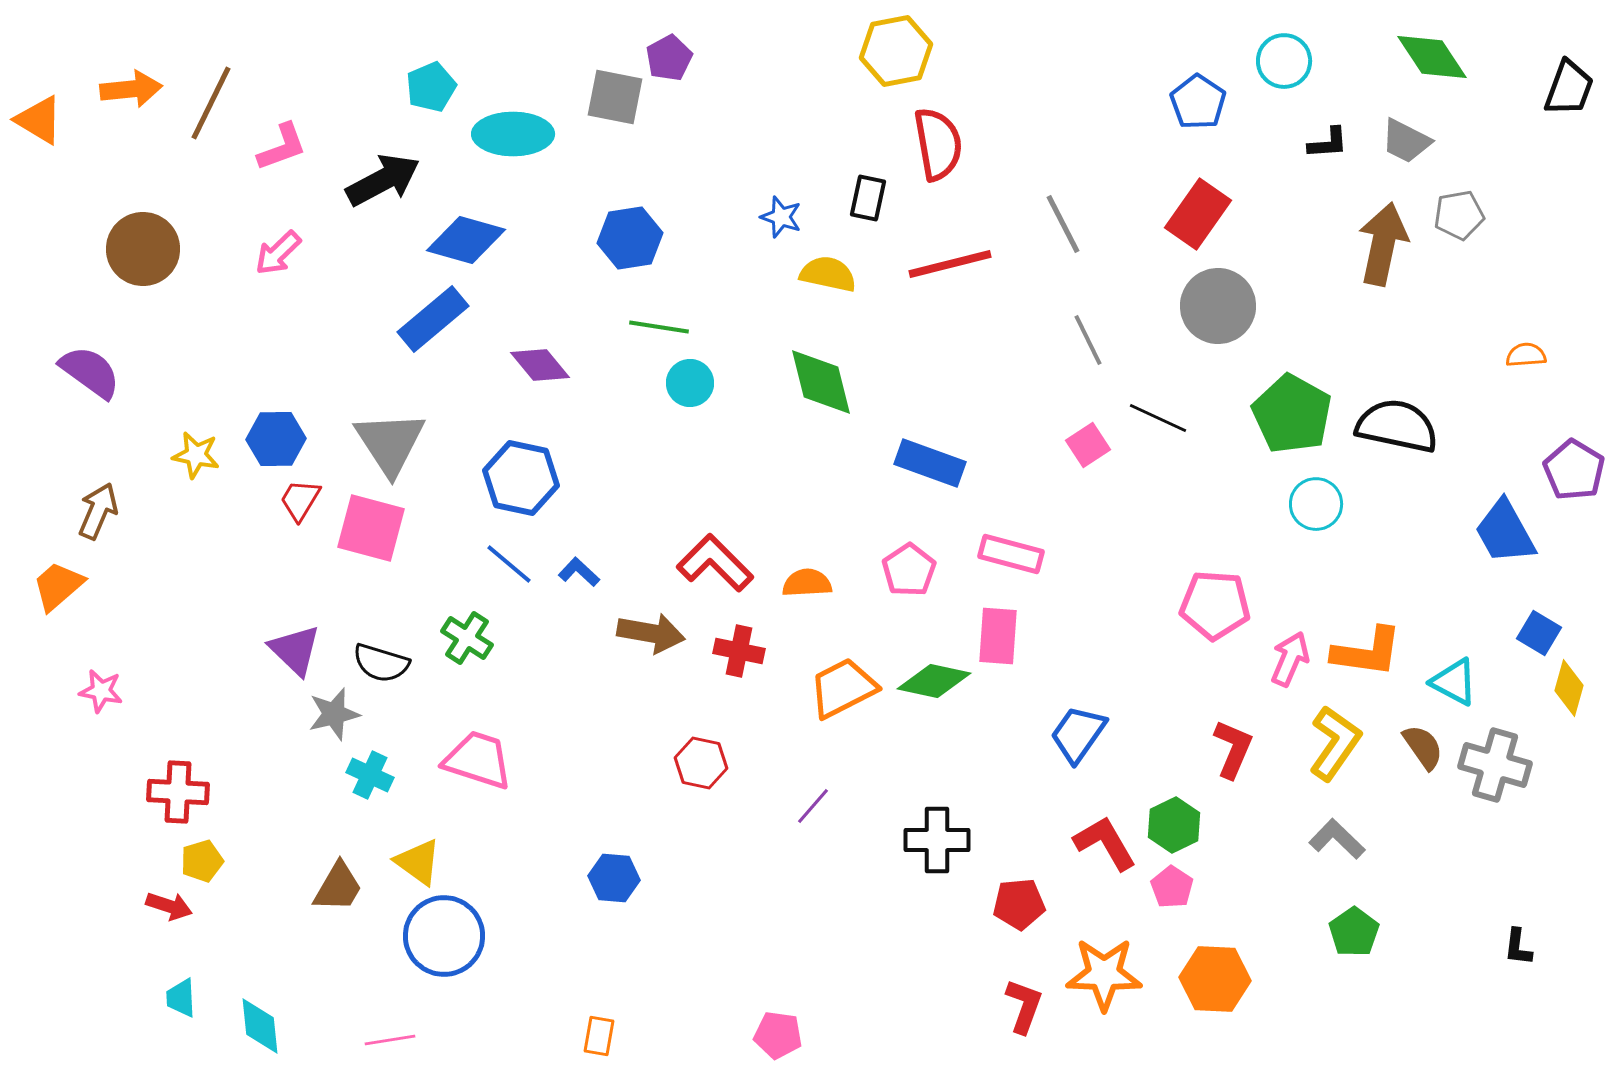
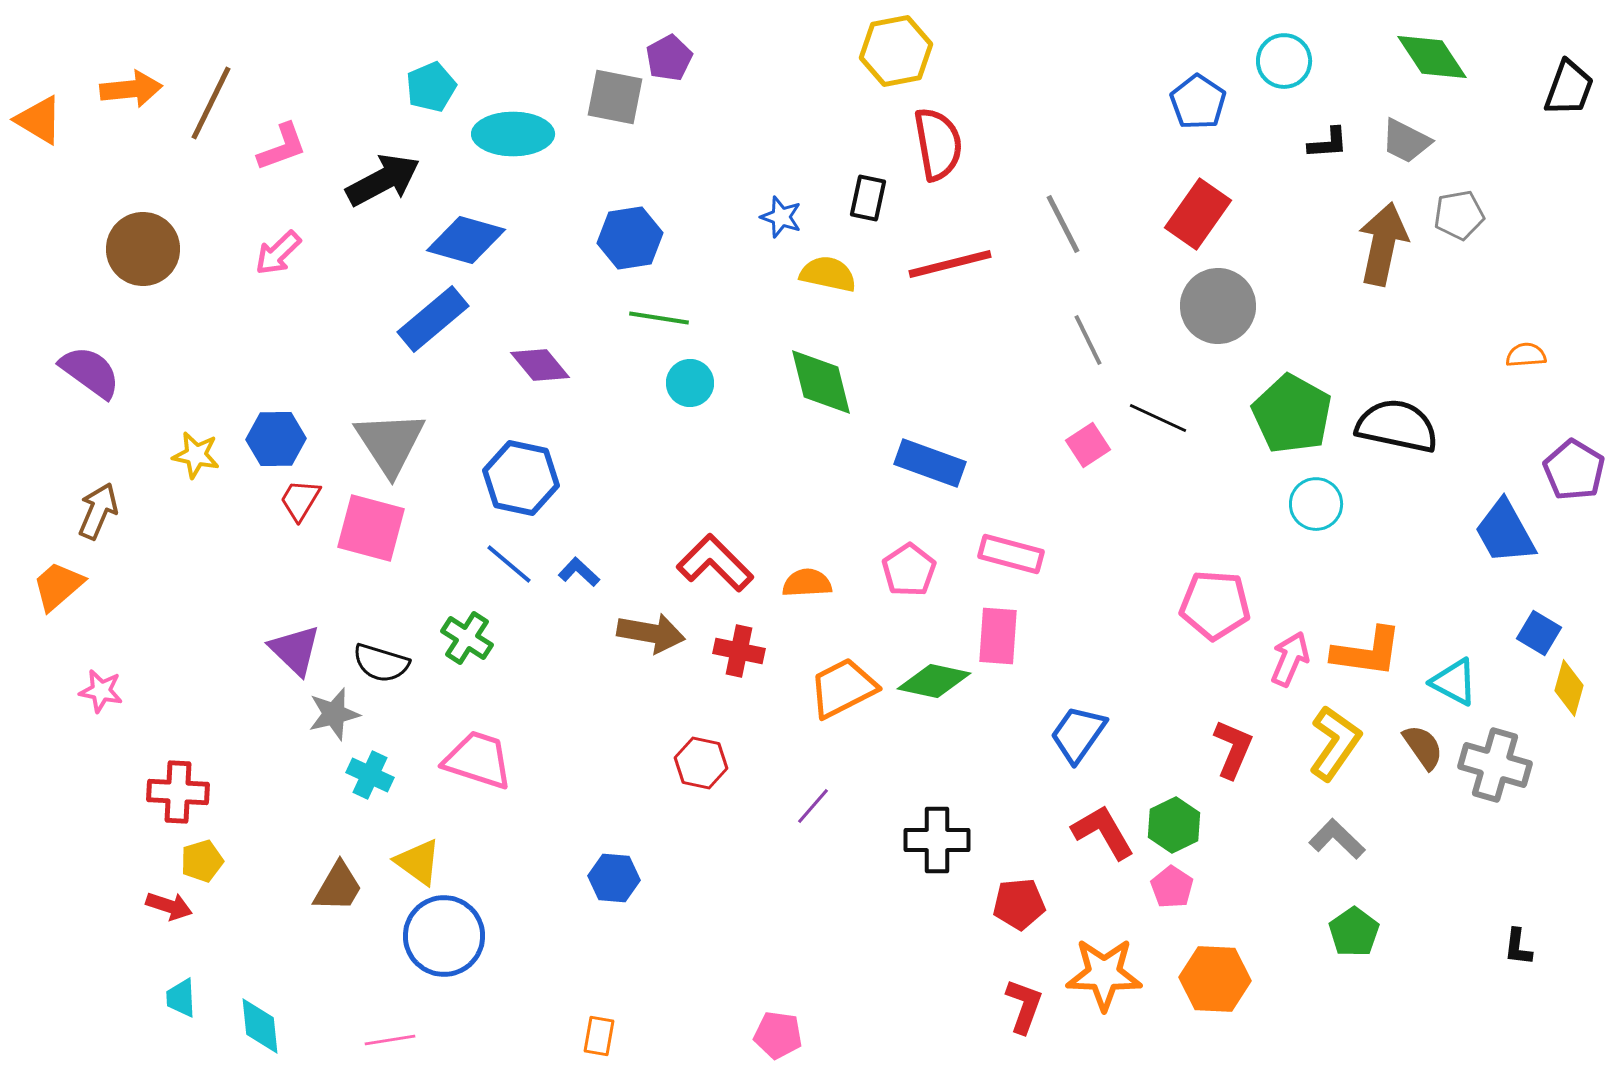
green line at (659, 327): moved 9 px up
red L-shape at (1105, 843): moved 2 px left, 11 px up
